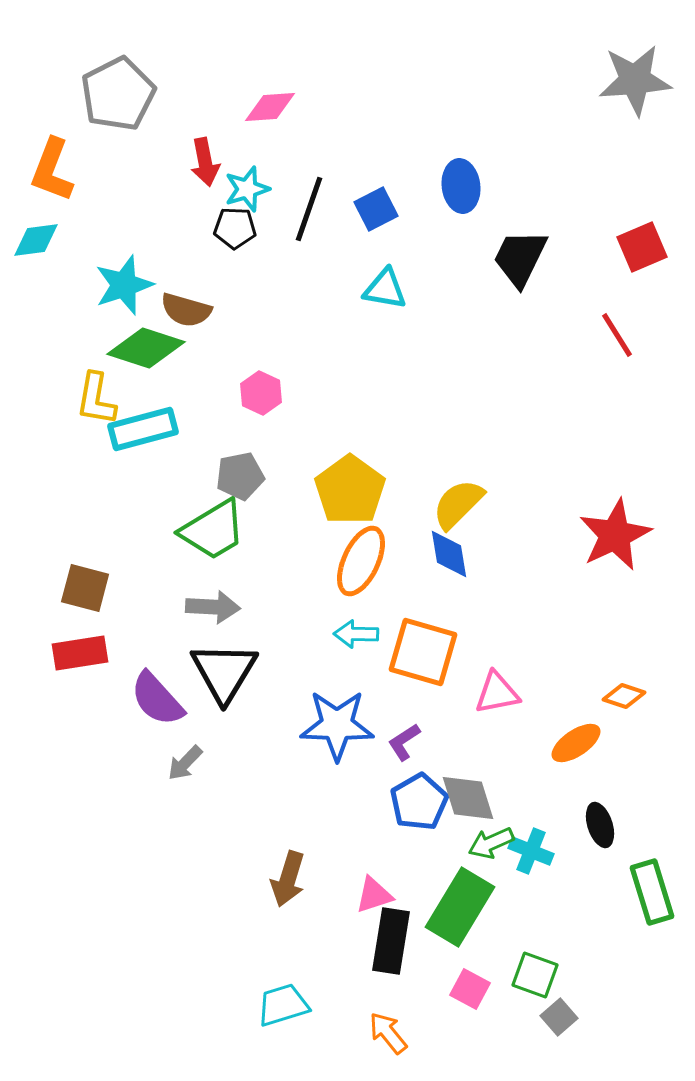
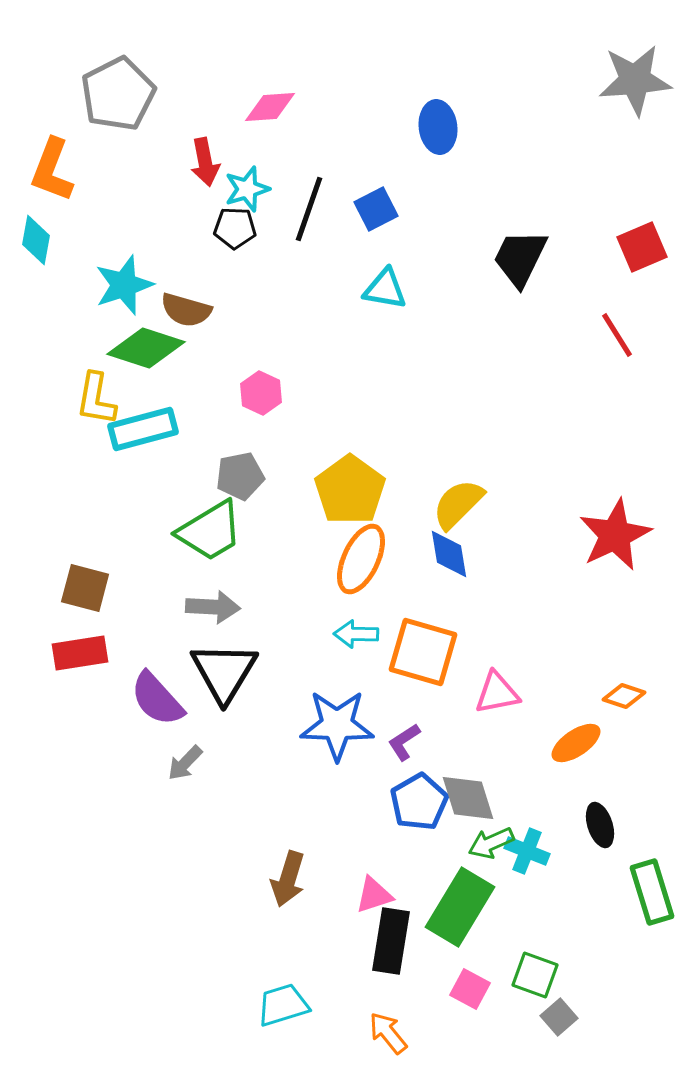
blue ellipse at (461, 186): moved 23 px left, 59 px up
cyan diamond at (36, 240): rotated 72 degrees counterclockwise
green trapezoid at (213, 530): moved 3 px left, 1 px down
orange ellipse at (361, 561): moved 2 px up
cyan cross at (531, 851): moved 4 px left
